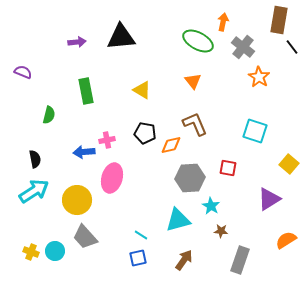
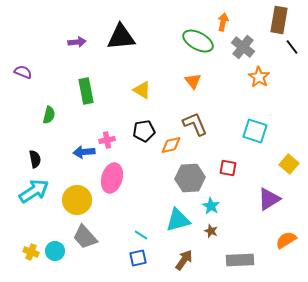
black pentagon: moved 1 px left, 2 px up; rotated 20 degrees counterclockwise
brown star: moved 10 px left; rotated 16 degrees clockwise
gray rectangle: rotated 68 degrees clockwise
